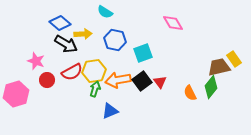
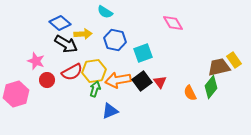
yellow rectangle: moved 1 px down
